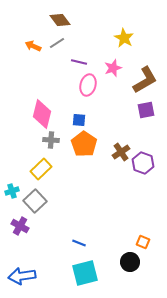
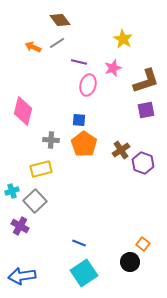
yellow star: moved 1 px left, 1 px down
orange arrow: moved 1 px down
brown L-shape: moved 1 px right, 1 px down; rotated 12 degrees clockwise
pink diamond: moved 19 px left, 3 px up
brown cross: moved 2 px up
yellow rectangle: rotated 30 degrees clockwise
orange square: moved 2 px down; rotated 16 degrees clockwise
cyan square: moved 1 px left; rotated 20 degrees counterclockwise
